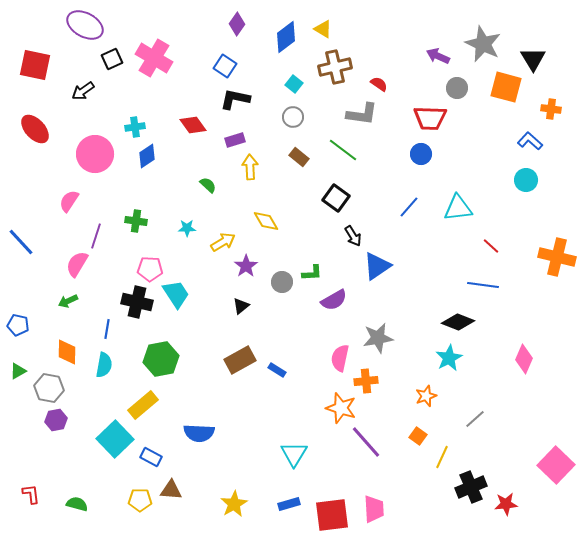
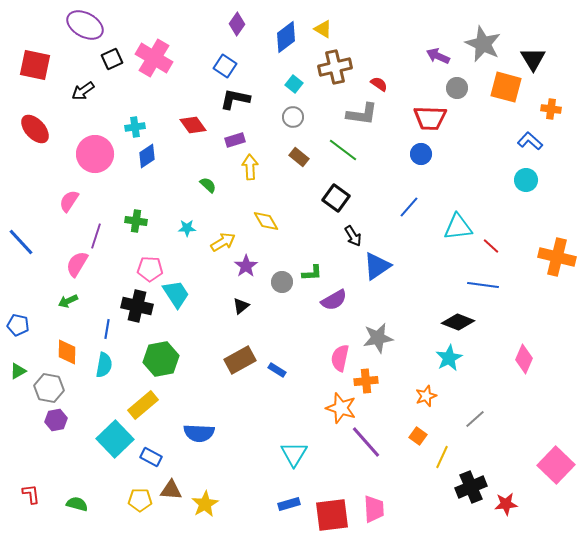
cyan triangle at (458, 208): moved 19 px down
black cross at (137, 302): moved 4 px down
yellow star at (234, 504): moved 29 px left
